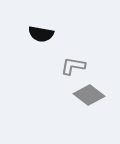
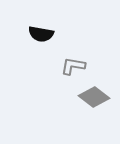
gray diamond: moved 5 px right, 2 px down
